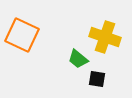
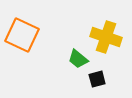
yellow cross: moved 1 px right
black square: rotated 24 degrees counterclockwise
